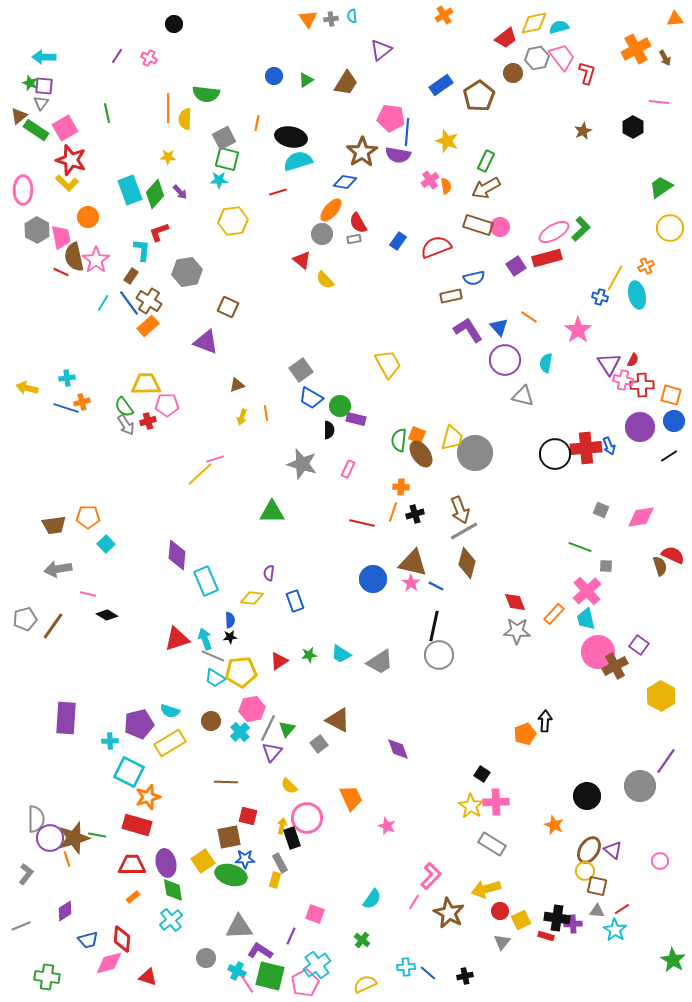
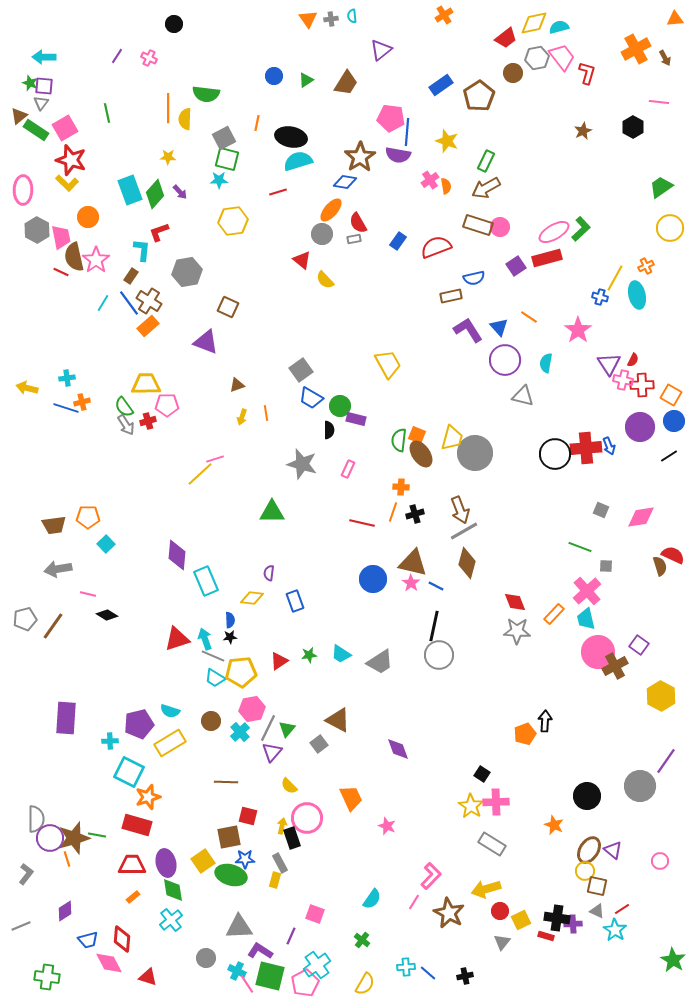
brown star at (362, 152): moved 2 px left, 5 px down
orange square at (671, 395): rotated 15 degrees clockwise
gray triangle at (597, 911): rotated 21 degrees clockwise
pink diamond at (109, 963): rotated 76 degrees clockwise
yellow semicircle at (365, 984): rotated 145 degrees clockwise
